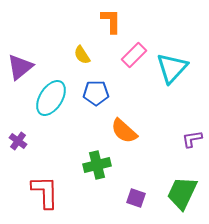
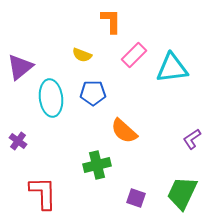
yellow semicircle: rotated 36 degrees counterclockwise
cyan triangle: rotated 40 degrees clockwise
blue pentagon: moved 3 px left
cyan ellipse: rotated 39 degrees counterclockwise
purple L-shape: rotated 25 degrees counterclockwise
red L-shape: moved 2 px left, 1 px down
